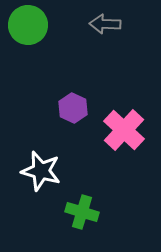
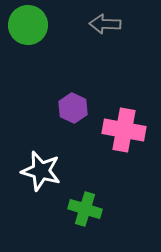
pink cross: rotated 33 degrees counterclockwise
green cross: moved 3 px right, 3 px up
